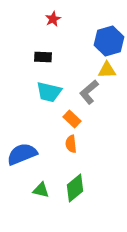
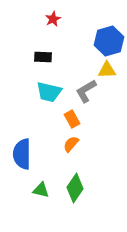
gray L-shape: moved 3 px left, 1 px up; rotated 10 degrees clockwise
orange rectangle: rotated 18 degrees clockwise
orange semicircle: rotated 48 degrees clockwise
blue semicircle: rotated 68 degrees counterclockwise
green diamond: rotated 16 degrees counterclockwise
